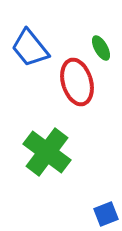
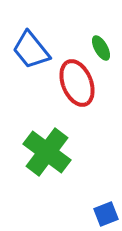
blue trapezoid: moved 1 px right, 2 px down
red ellipse: moved 1 px down; rotated 6 degrees counterclockwise
